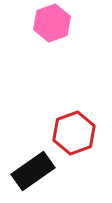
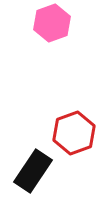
black rectangle: rotated 21 degrees counterclockwise
